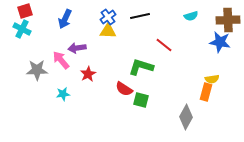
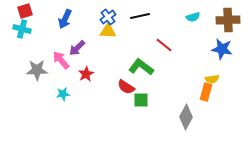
cyan semicircle: moved 2 px right, 1 px down
cyan cross: rotated 12 degrees counterclockwise
blue star: moved 2 px right, 7 px down
purple arrow: rotated 36 degrees counterclockwise
green L-shape: rotated 20 degrees clockwise
red star: moved 2 px left
red semicircle: moved 2 px right, 2 px up
green square: rotated 14 degrees counterclockwise
